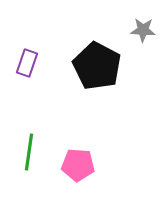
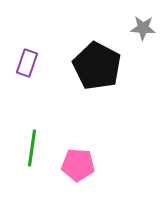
gray star: moved 2 px up
green line: moved 3 px right, 4 px up
